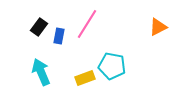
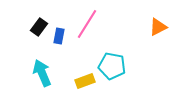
cyan arrow: moved 1 px right, 1 px down
yellow rectangle: moved 3 px down
